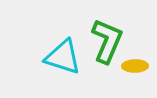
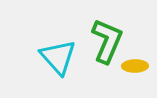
cyan triangle: moved 5 px left; rotated 30 degrees clockwise
